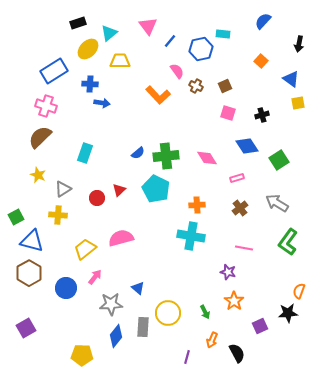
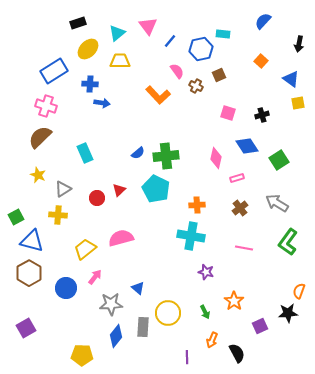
cyan triangle at (109, 33): moved 8 px right
brown square at (225, 86): moved 6 px left, 11 px up
cyan rectangle at (85, 153): rotated 42 degrees counterclockwise
pink diamond at (207, 158): moved 9 px right; rotated 45 degrees clockwise
purple star at (228, 272): moved 22 px left
purple line at (187, 357): rotated 16 degrees counterclockwise
